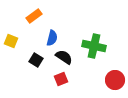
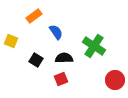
blue semicircle: moved 4 px right, 6 px up; rotated 49 degrees counterclockwise
green cross: rotated 20 degrees clockwise
black semicircle: moved 1 px down; rotated 36 degrees counterclockwise
